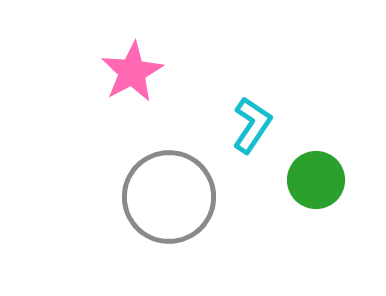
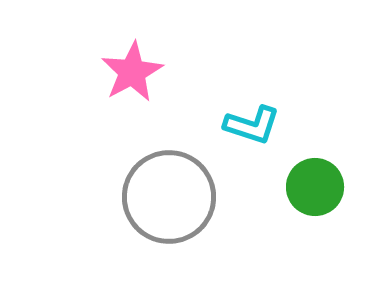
cyan L-shape: rotated 74 degrees clockwise
green circle: moved 1 px left, 7 px down
